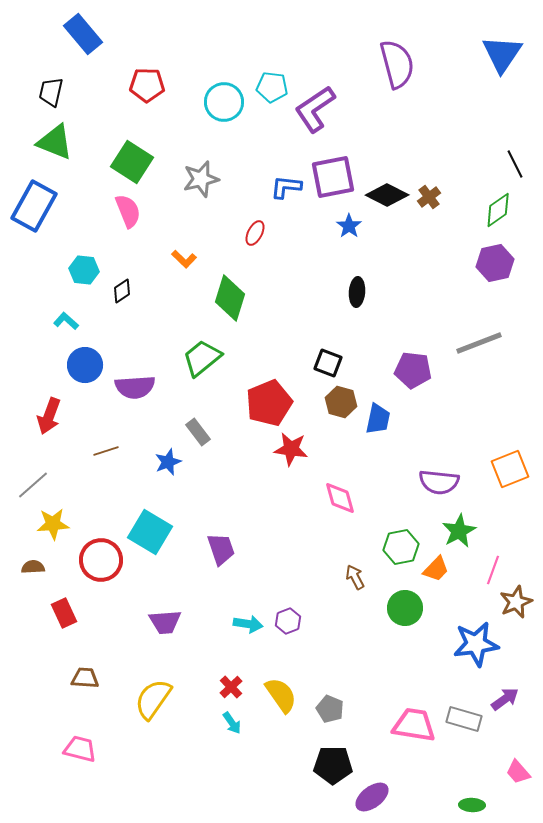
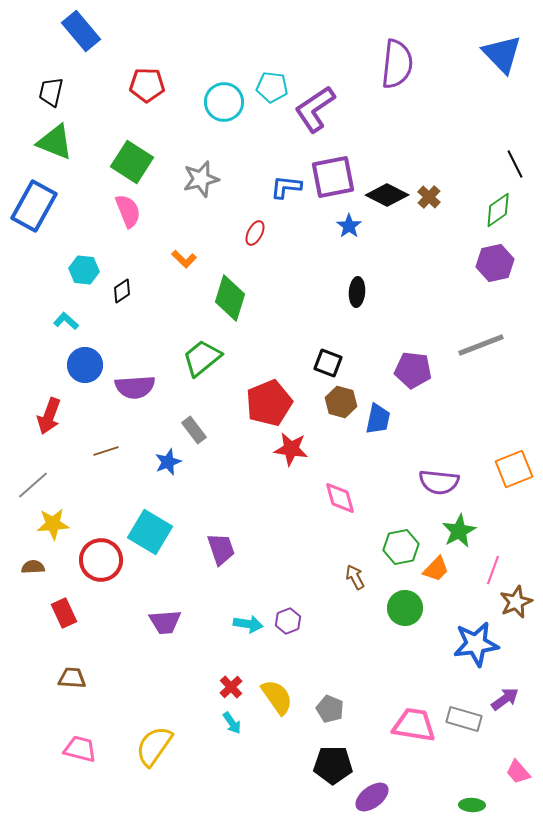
blue rectangle at (83, 34): moved 2 px left, 3 px up
blue triangle at (502, 54): rotated 18 degrees counterclockwise
purple semicircle at (397, 64): rotated 21 degrees clockwise
brown cross at (429, 197): rotated 10 degrees counterclockwise
gray line at (479, 343): moved 2 px right, 2 px down
gray rectangle at (198, 432): moved 4 px left, 2 px up
orange square at (510, 469): moved 4 px right
brown trapezoid at (85, 678): moved 13 px left
yellow semicircle at (281, 695): moved 4 px left, 2 px down
yellow semicircle at (153, 699): moved 1 px right, 47 px down
